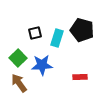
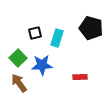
black pentagon: moved 9 px right, 2 px up
